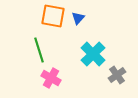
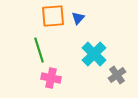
orange square: rotated 15 degrees counterclockwise
cyan cross: moved 1 px right
pink cross: rotated 18 degrees counterclockwise
